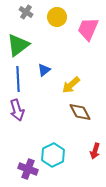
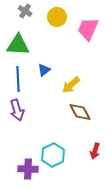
gray cross: moved 1 px left, 1 px up
green triangle: rotated 40 degrees clockwise
purple cross: rotated 18 degrees counterclockwise
